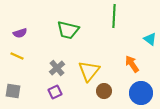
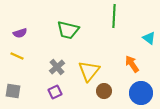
cyan triangle: moved 1 px left, 1 px up
gray cross: moved 1 px up
